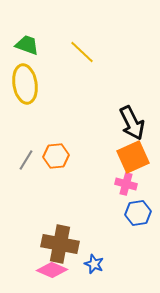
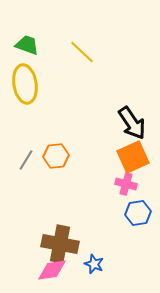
black arrow: rotated 8 degrees counterclockwise
pink diamond: rotated 32 degrees counterclockwise
